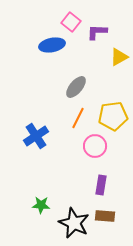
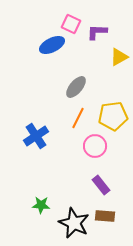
pink square: moved 2 px down; rotated 12 degrees counterclockwise
blue ellipse: rotated 15 degrees counterclockwise
purple rectangle: rotated 48 degrees counterclockwise
